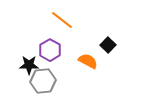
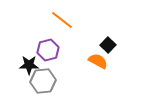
purple hexagon: moved 2 px left; rotated 15 degrees clockwise
orange semicircle: moved 10 px right
